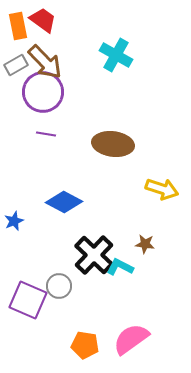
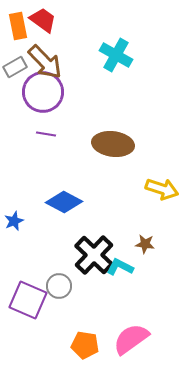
gray rectangle: moved 1 px left, 2 px down
